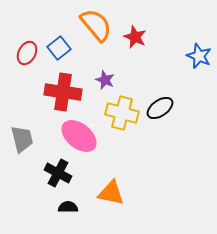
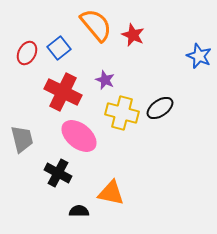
red star: moved 2 px left, 2 px up
red cross: rotated 18 degrees clockwise
black semicircle: moved 11 px right, 4 px down
